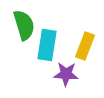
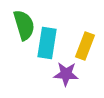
cyan rectangle: moved 2 px up
